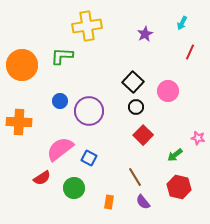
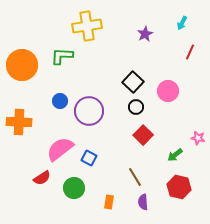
purple semicircle: rotated 35 degrees clockwise
